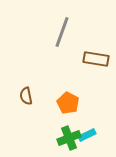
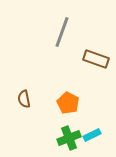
brown rectangle: rotated 10 degrees clockwise
brown semicircle: moved 2 px left, 3 px down
cyan rectangle: moved 5 px right
